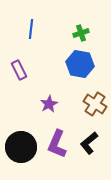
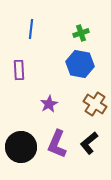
purple rectangle: rotated 24 degrees clockwise
